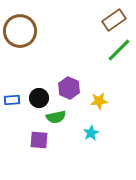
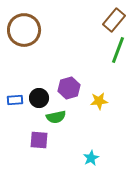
brown rectangle: rotated 15 degrees counterclockwise
brown circle: moved 4 px right, 1 px up
green line: moved 1 px left; rotated 24 degrees counterclockwise
purple hexagon: rotated 20 degrees clockwise
blue rectangle: moved 3 px right
cyan star: moved 25 px down
